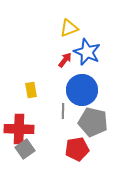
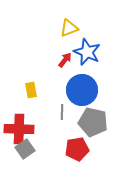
gray line: moved 1 px left, 1 px down
